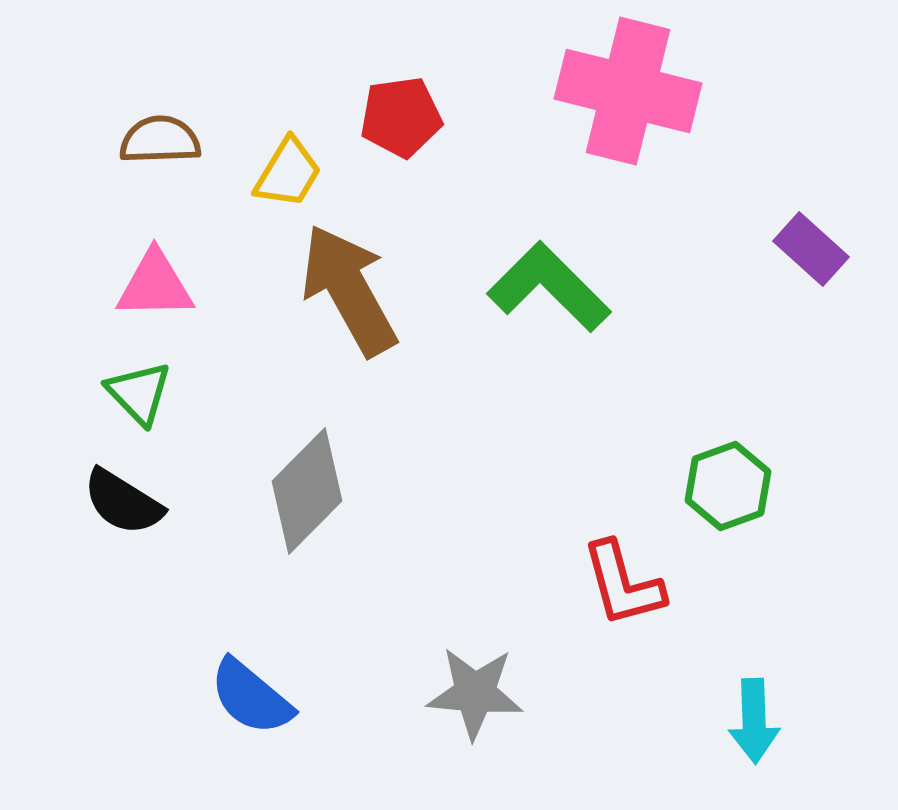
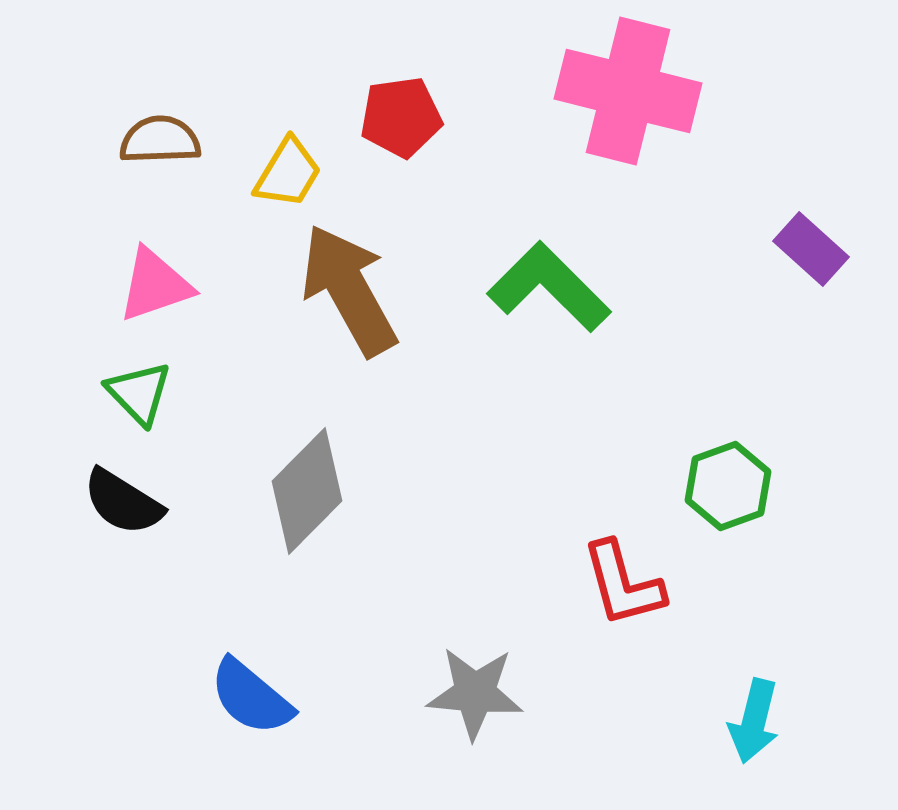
pink triangle: rotated 18 degrees counterclockwise
cyan arrow: rotated 16 degrees clockwise
